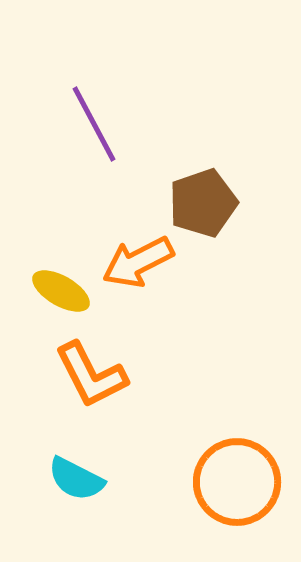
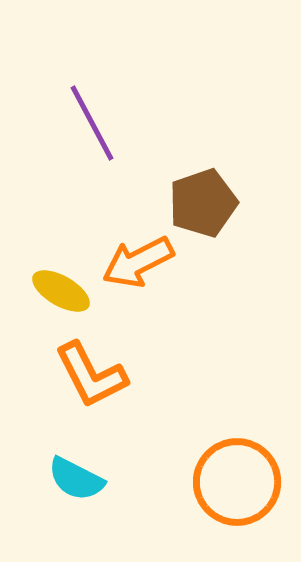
purple line: moved 2 px left, 1 px up
